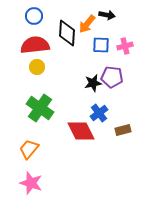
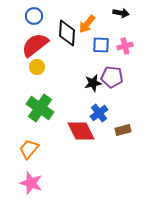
black arrow: moved 14 px right, 2 px up
red semicircle: rotated 32 degrees counterclockwise
